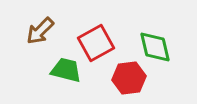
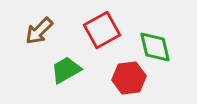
brown arrow: moved 1 px left
red square: moved 6 px right, 13 px up
green trapezoid: rotated 44 degrees counterclockwise
